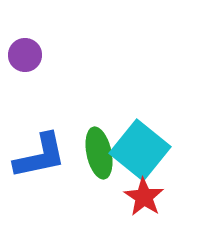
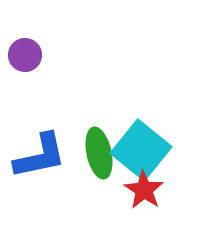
cyan square: moved 1 px right
red star: moved 7 px up
